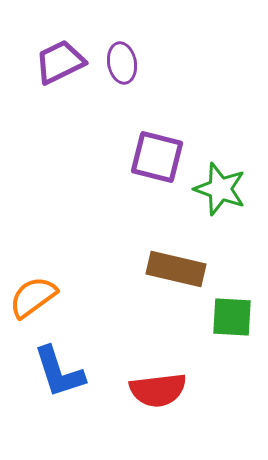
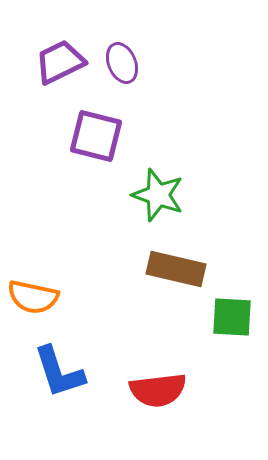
purple ellipse: rotated 12 degrees counterclockwise
purple square: moved 61 px left, 21 px up
green star: moved 62 px left, 6 px down
orange semicircle: rotated 132 degrees counterclockwise
